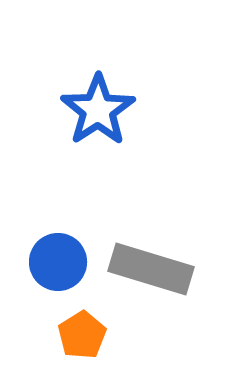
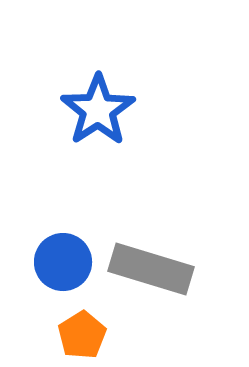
blue circle: moved 5 px right
